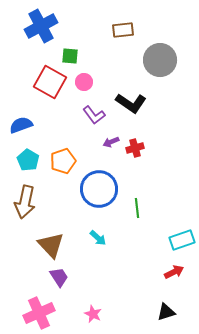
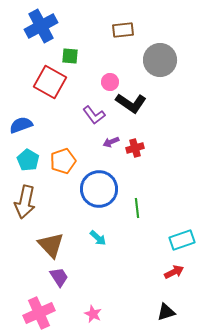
pink circle: moved 26 px right
